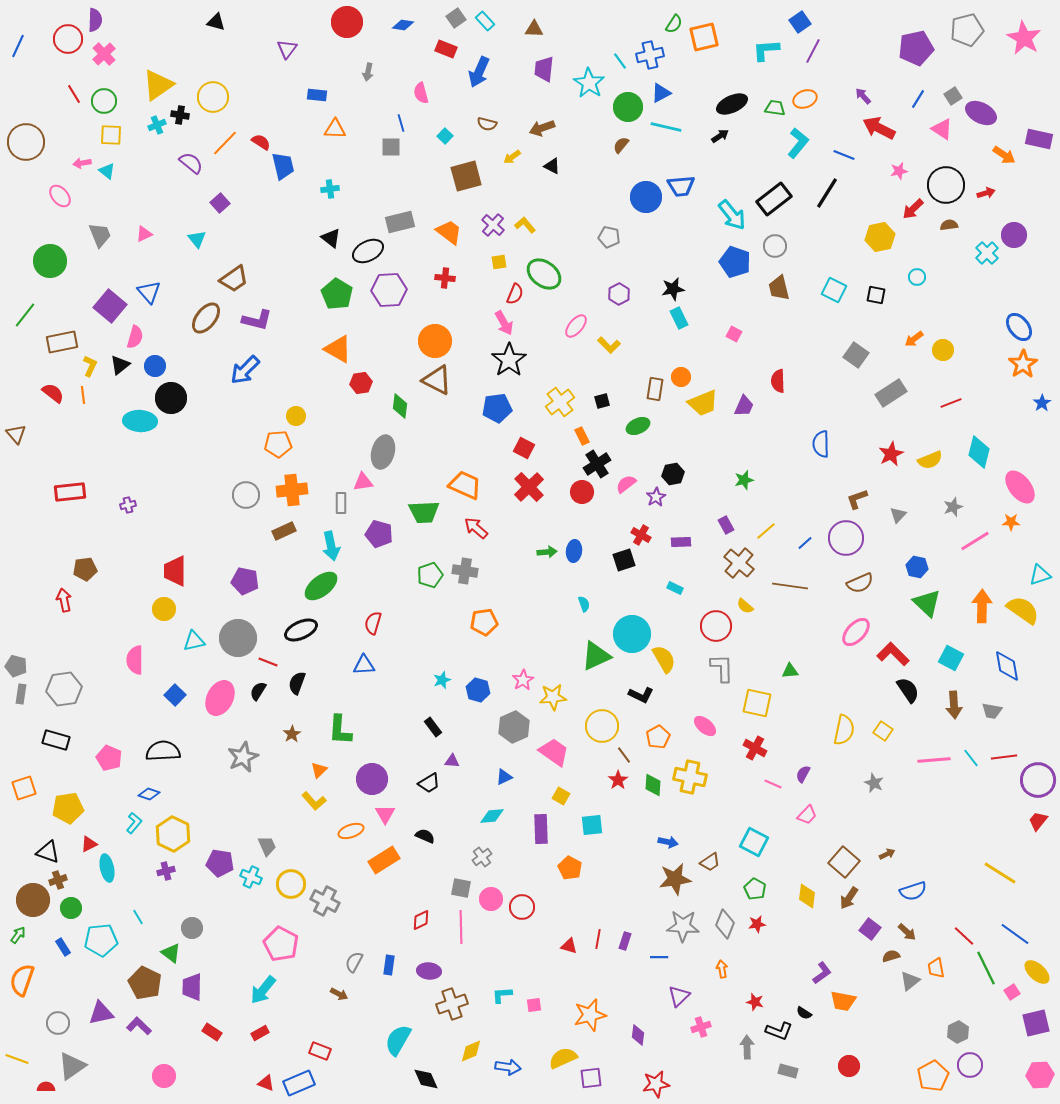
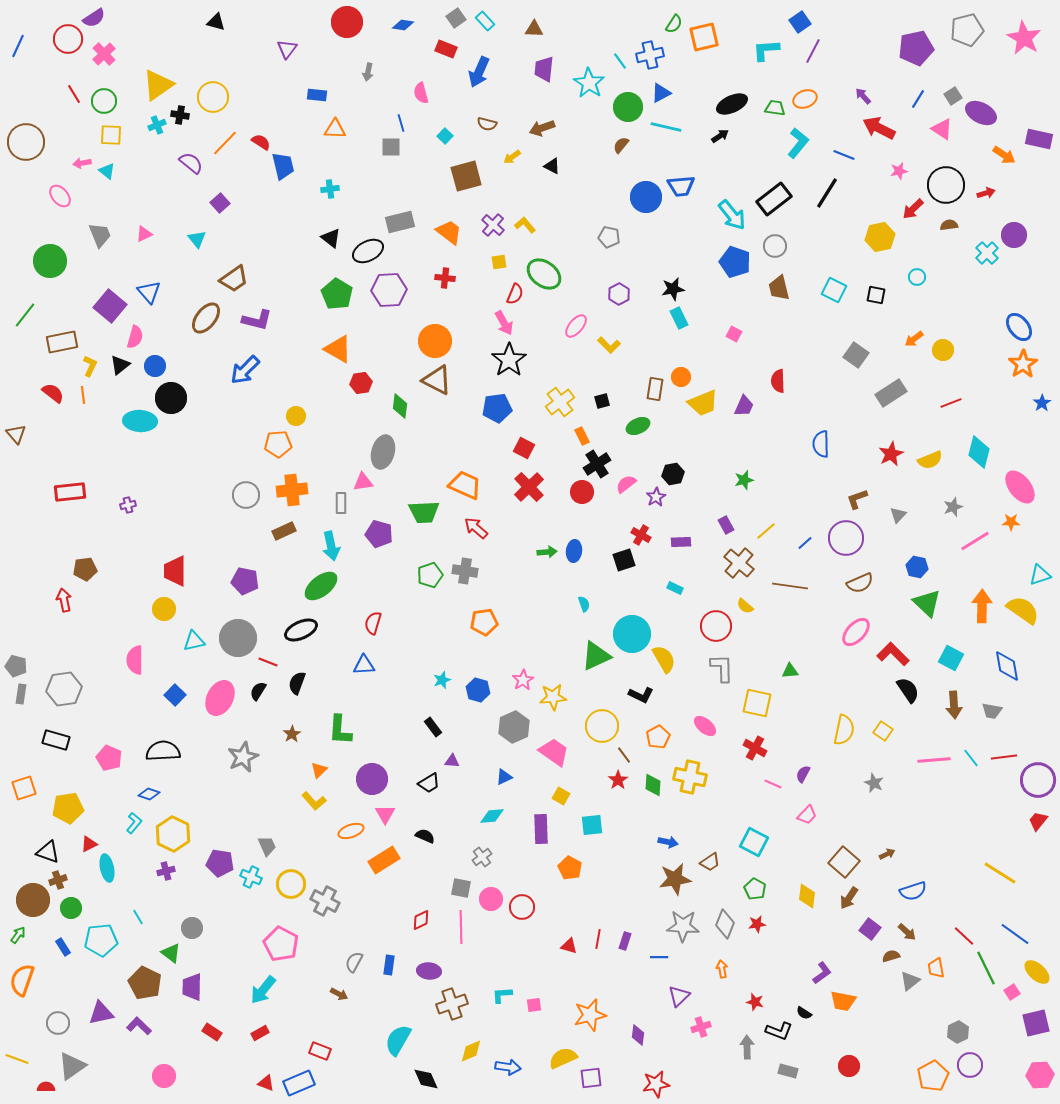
purple semicircle at (95, 20): moved 1 px left, 2 px up; rotated 55 degrees clockwise
